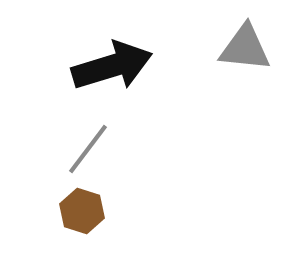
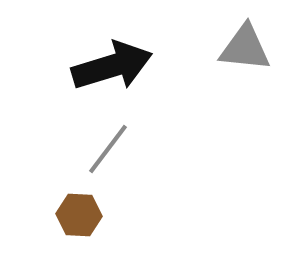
gray line: moved 20 px right
brown hexagon: moved 3 px left, 4 px down; rotated 15 degrees counterclockwise
